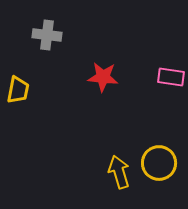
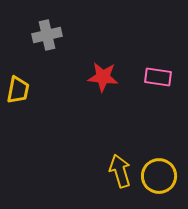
gray cross: rotated 20 degrees counterclockwise
pink rectangle: moved 13 px left
yellow circle: moved 13 px down
yellow arrow: moved 1 px right, 1 px up
